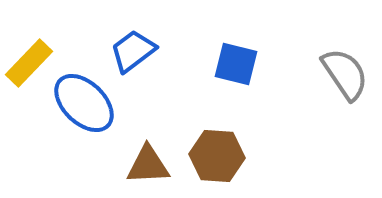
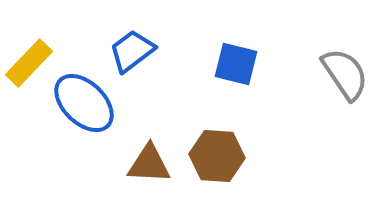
blue trapezoid: moved 1 px left
brown triangle: moved 1 px right, 1 px up; rotated 6 degrees clockwise
